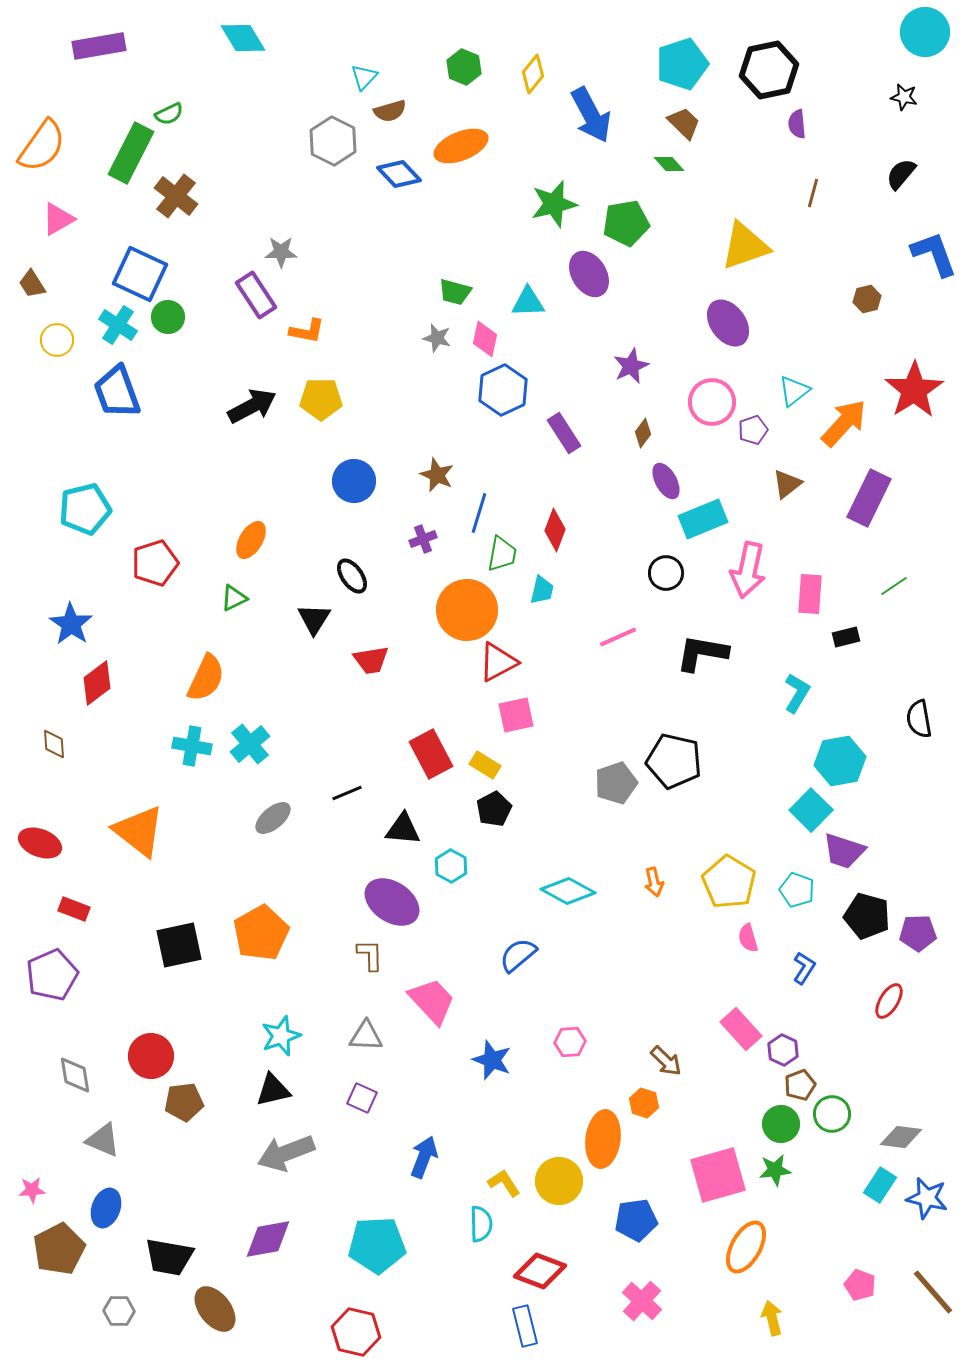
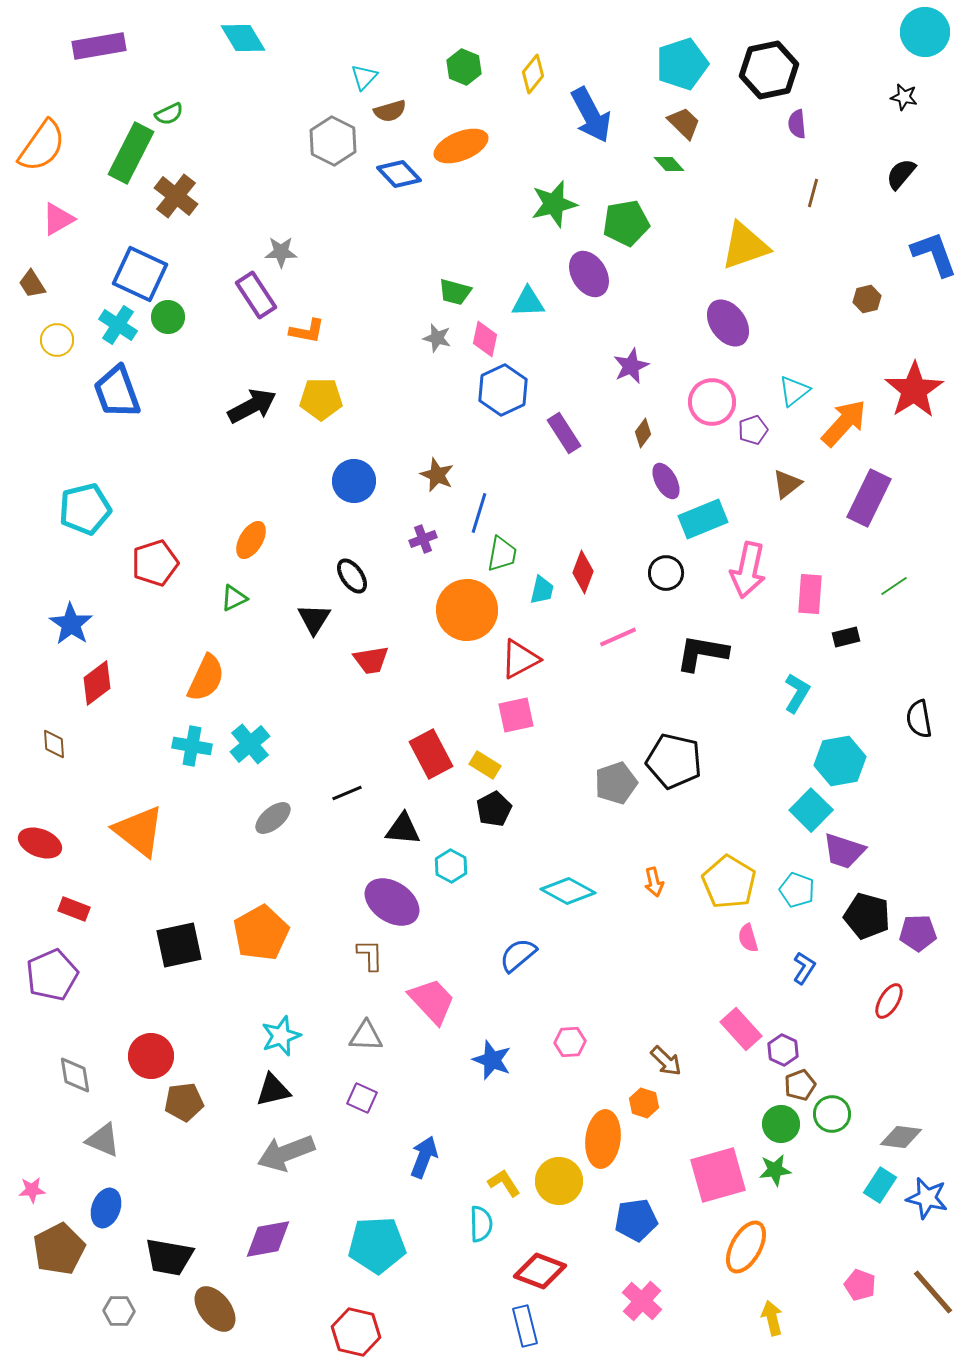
red diamond at (555, 530): moved 28 px right, 42 px down
red triangle at (498, 662): moved 22 px right, 3 px up
